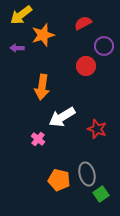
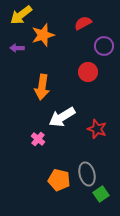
red circle: moved 2 px right, 6 px down
